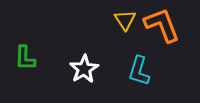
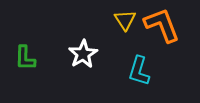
white star: moved 1 px left, 15 px up
